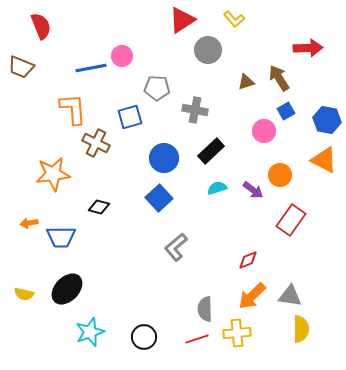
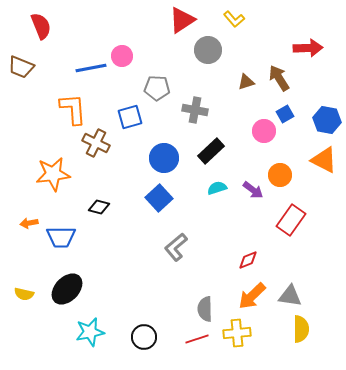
blue square at (286, 111): moved 1 px left, 3 px down
cyan star at (90, 332): rotated 8 degrees clockwise
